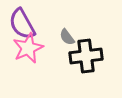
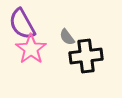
pink star: moved 3 px right, 1 px down; rotated 12 degrees counterclockwise
